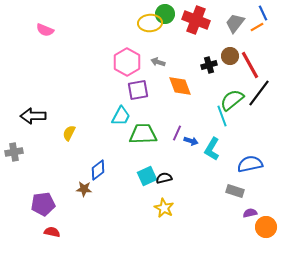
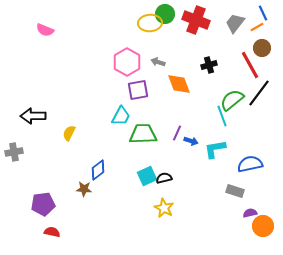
brown circle: moved 32 px right, 8 px up
orange diamond: moved 1 px left, 2 px up
cyan L-shape: moved 3 px right; rotated 50 degrees clockwise
orange circle: moved 3 px left, 1 px up
